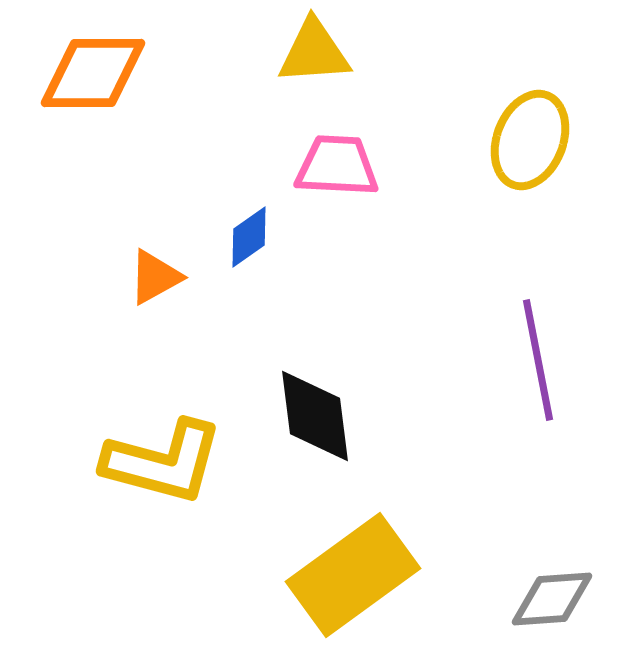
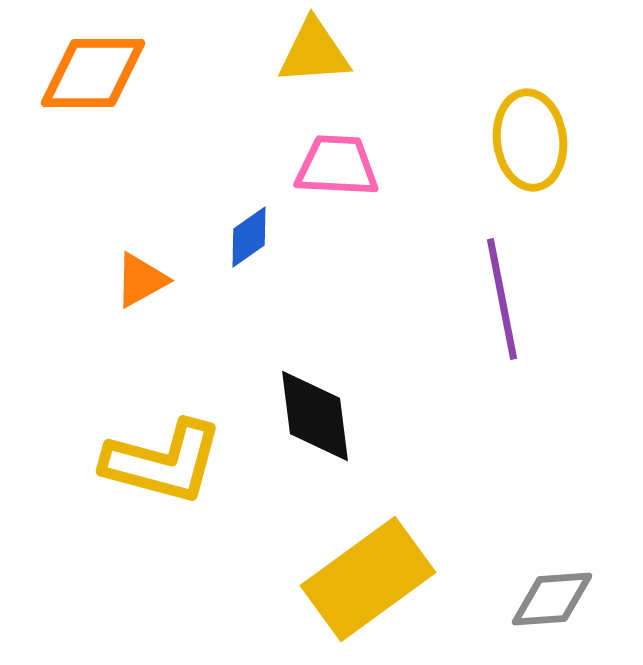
yellow ellipse: rotated 28 degrees counterclockwise
orange triangle: moved 14 px left, 3 px down
purple line: moved 36 px left, 61 px up
yellow rectangle: moved 15 px right, 4 px down
